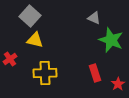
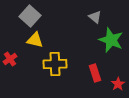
gray triangle: moved 1 px right, 1 px up; rotated 16 degrees clockwise
yellow cross: moved 10 px right, 9 px up
